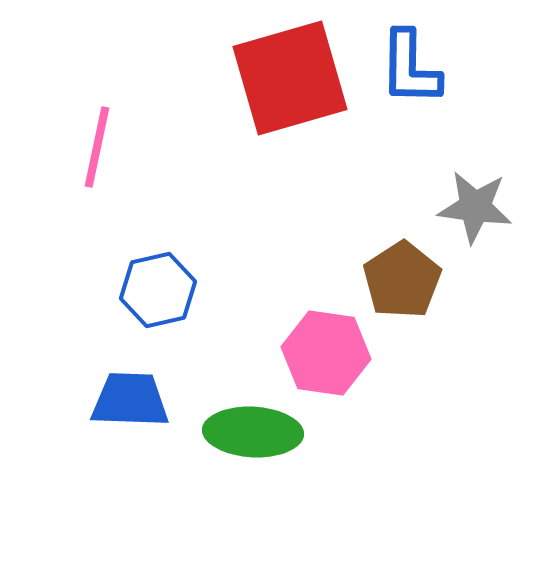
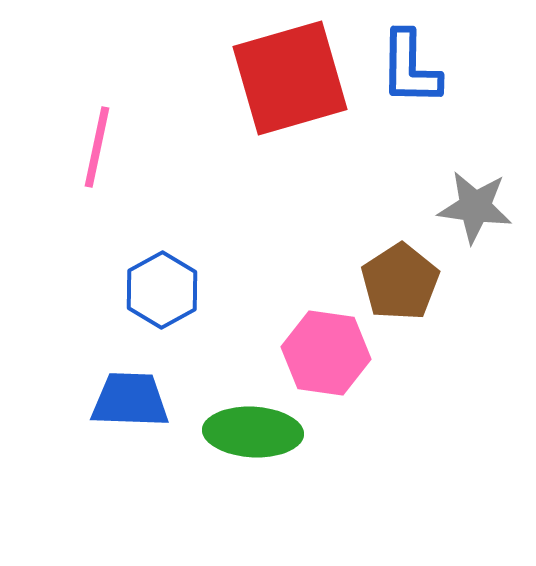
brown pentagon: moved 2 px left, 2 px down
blue hexagon: moved 4 px right; rotated 16 degrees counterclockwise
